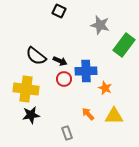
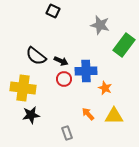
black square: moved 6 px left
black arrow: moved 1 px right
yellow cross: moved 3 px left, 1 px up
